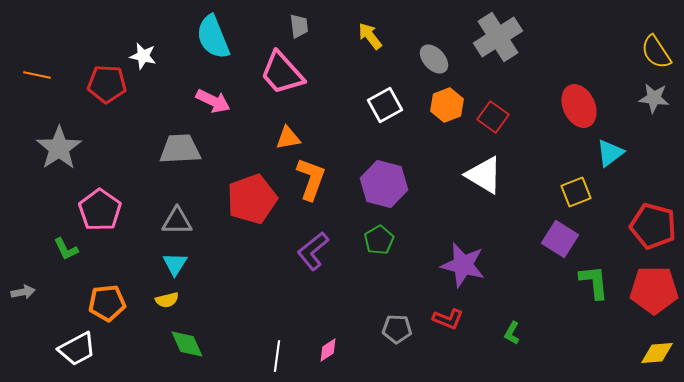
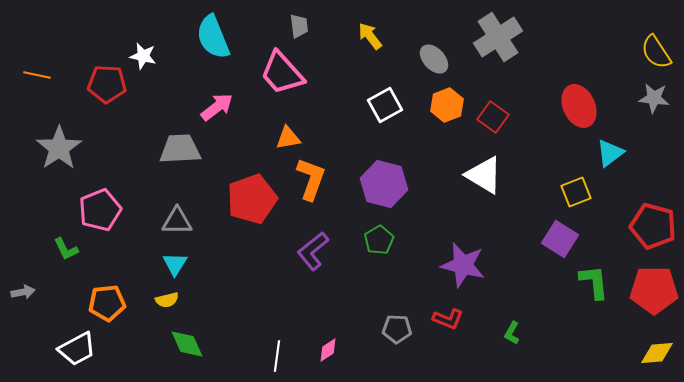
pink arrow at (213, 101): moved 4 px right, 6 px down; rotated 64 degrees counterclockwise
pink pentagon at (100, 210): rotated 15 degrees clockwise
